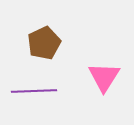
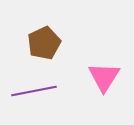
purple line: rotated 9 degrees counterclockwise
